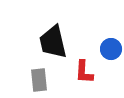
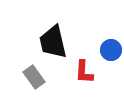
blue circle: moved 1 px down
gray rectangle: moved 5 px left, 3 px up; rotated 30 degrees counterclockwise
